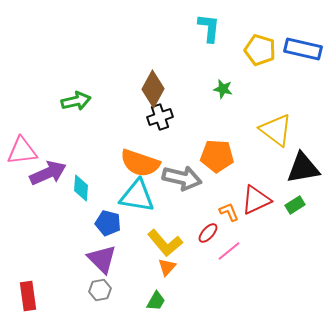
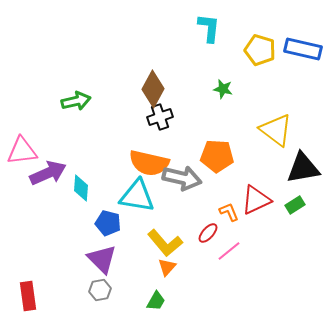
orange semicircle: moved 9 px right; rotated 6 degrees counterclockwise
